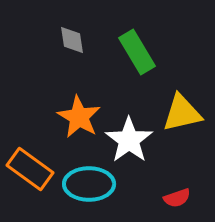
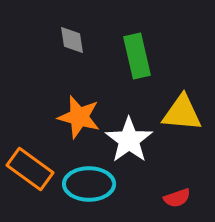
green rectangle: moved 4 px down; rotated 18 degrees clockwise
yellow triangle: rotated 18 degrees clockwise
orange star: rotated 15 degrees counterclockwise
